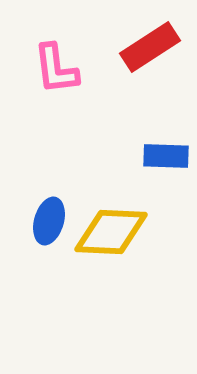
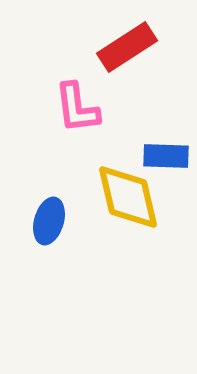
red rectangle: moved 23 px left
pink L-shape: moved 21 px right, 39 px down
yellow diamond: moved 17 px right, 35 px up; rotated 74 degrees clockwise
